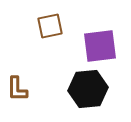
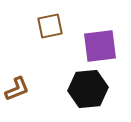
brown L-shape: rotated 112 degrees counterclockwise
